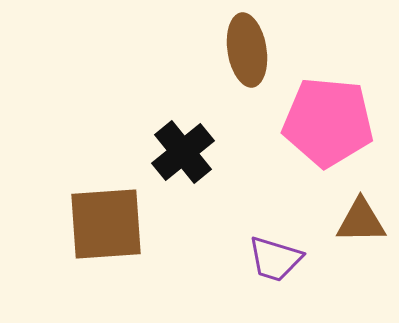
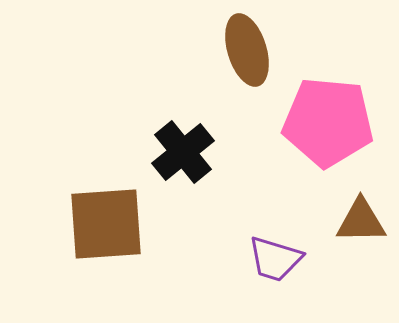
brown ellipse: rotated 8 degrees counterclockwise
